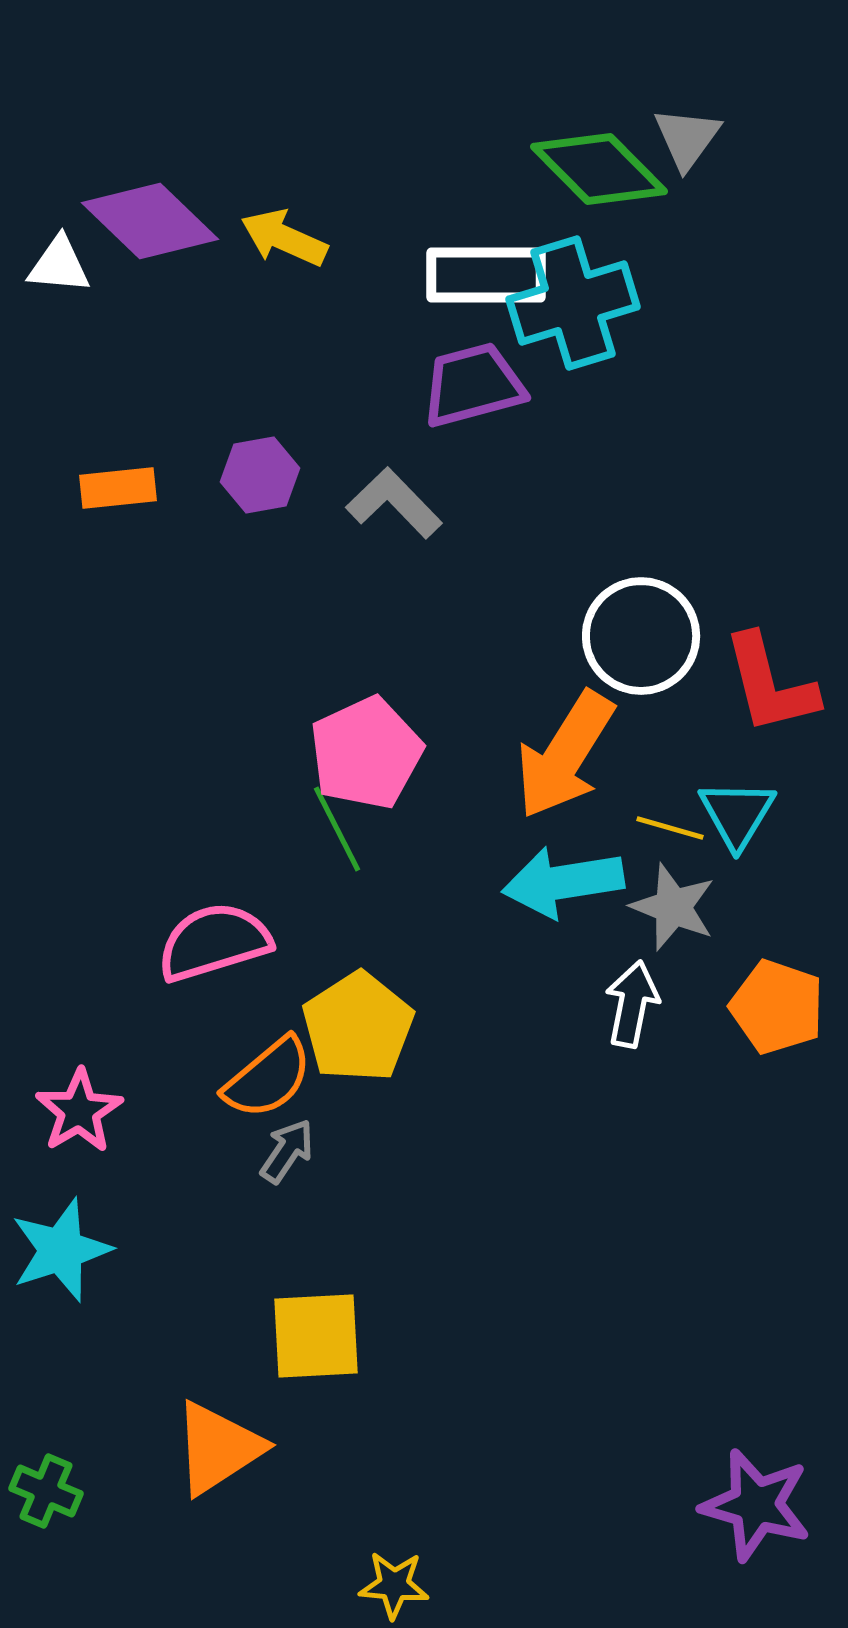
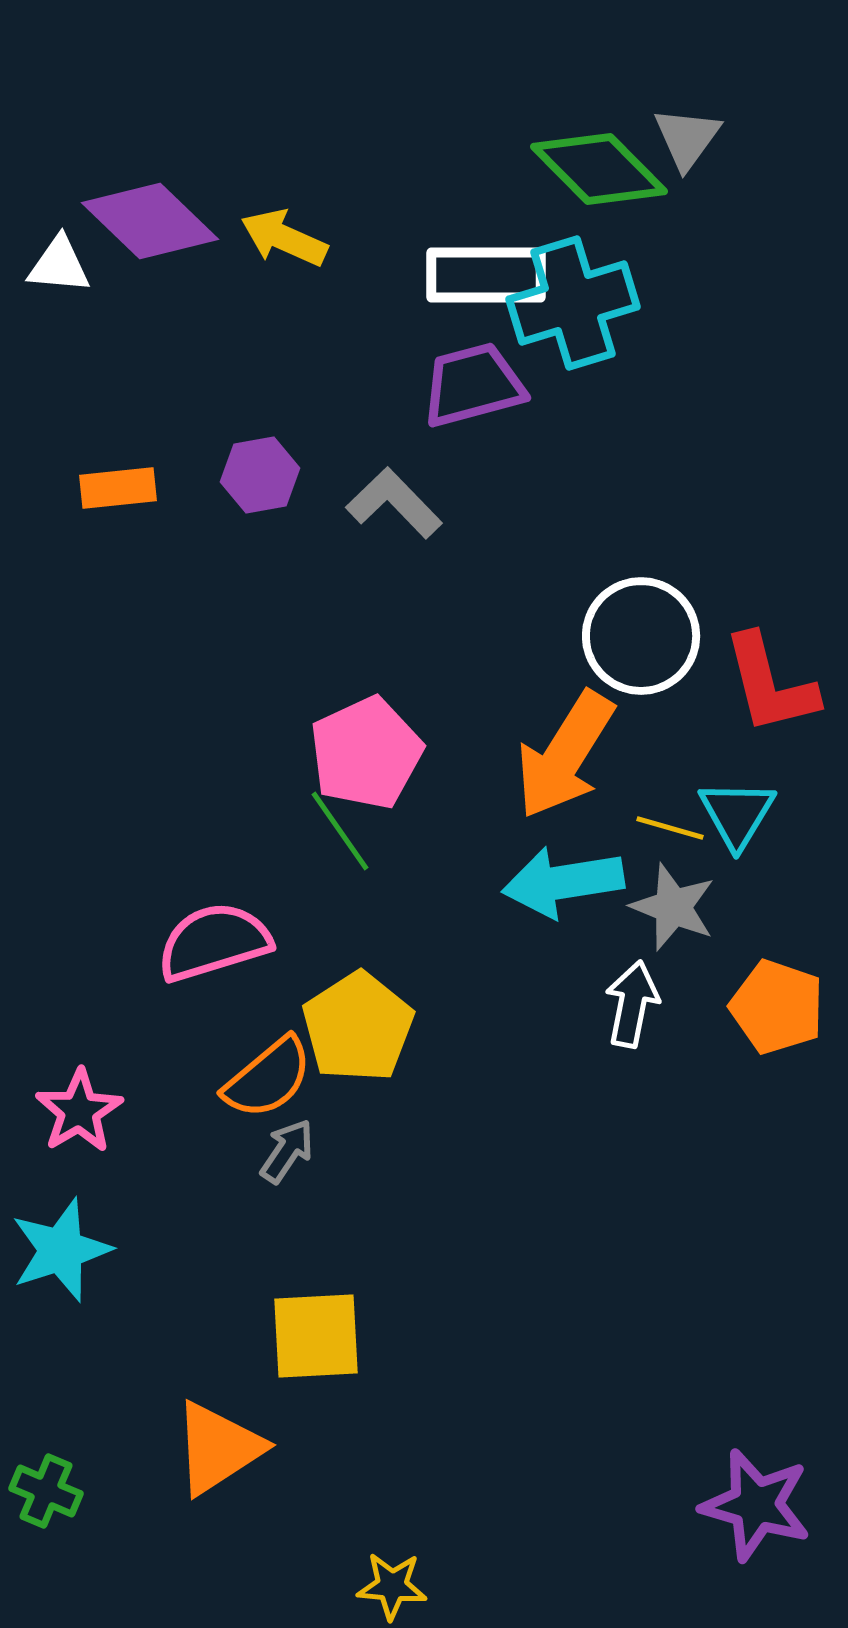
green line: moved 3 px right, 2 px down; rotated 8 degrees counterclockwise
yellow star: moved 2 px left, 1 px down
